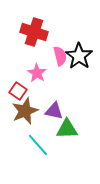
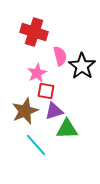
black star: moved 3 px right, 10 px down
pink star: rotated 12 degrees clockwise
red square: moved 28 px right; rotated 24 degrees counterclockwise
purple triangle: rotated 30 degrees counterclockwise
cyan line: moved 2 px left
